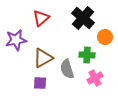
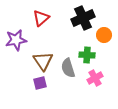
black cross: rotated 25 degrees clockwise
orange circle: moved 1 px left, 2 px up
brown triangle: moved 3 px down; rotated 35 degrees counterclockwise
gray semicircle: moved 1 px right, 1 px up
purple square: rotated 16 degrees counterclockwise
